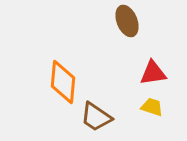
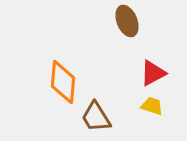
red triangle: rotated 20 degrees counterclockwise
yellow trapezoid: moved 1 px up
brown trapezoid: rotated 24 degrees clockwise
